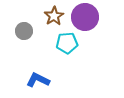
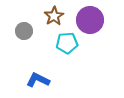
purple circle: moved 5 px right, 3 px down
